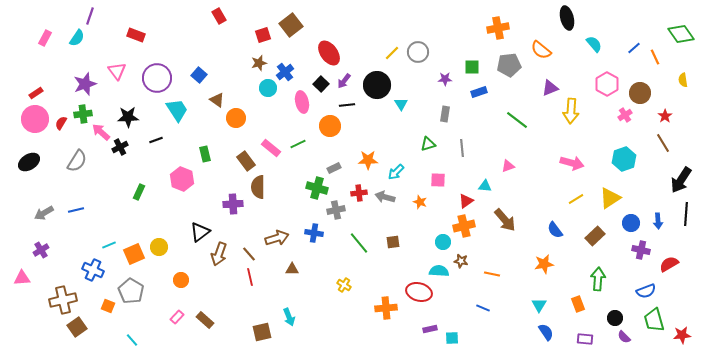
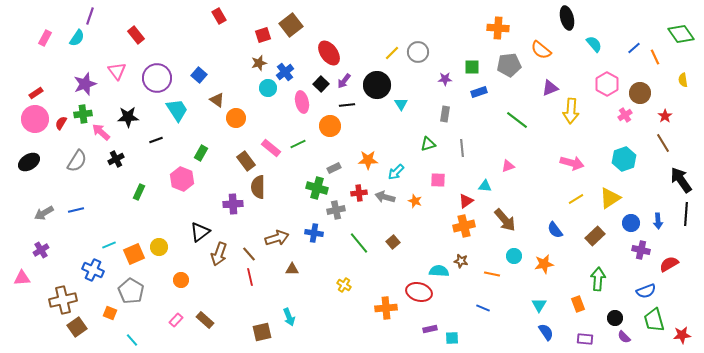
orange cross at (498, 28): rotated 15 degrees clockwise
red rectangle at (136, 35): rotated 30 degrees clockwise
black cross at (120, 147): moved 4 px left, 12 px down
green rectangle at (205, 154): moved 4 px left, 1 px up; rotated 42 degrees clockwise
black arrow at (681, 180): rotated 112 degrees clockwise
orange star at (420, 202): moved 5 px left, 1 px up
brown square at (393, 242): rotated 32 degrees counterclockwise
cyan circle at (443, 242): moved 71 px right, 14 px down
orange square at (108, 306): moved 2 px right, 7 px down
pink rectangle at (177, 317): moved 1 px left, 3 px down
